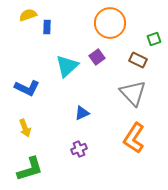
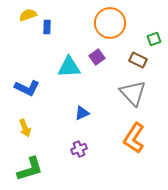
cyan triangle: moved 2 px right, 1 px down; rotated 40 degrees clockwise
